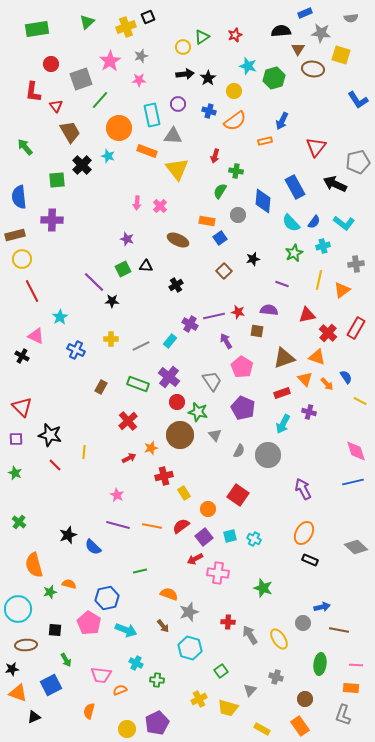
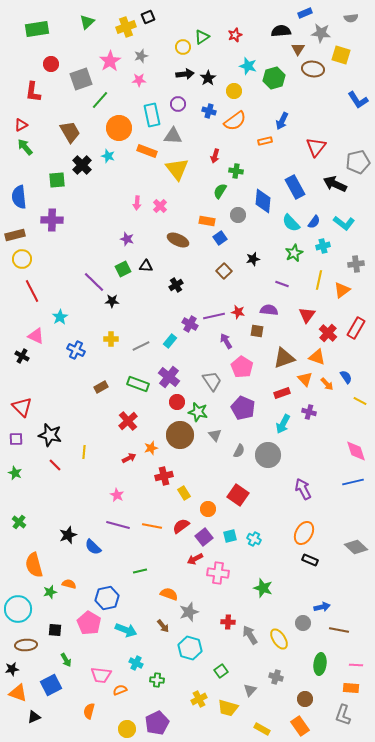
red triangle at (56, 106): moved 35 px left, 19 px down; rotated 40 degrees clockwise
red triangle at (307, 315): rotated 42 degrees counterclockwise
brown rectangle at (101, 387): rotated 32 degrees clockwise
